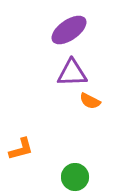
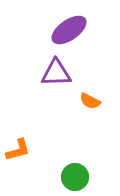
purple triangle: moved 16 px left
orange L-shape: moved 3 px left, 1 px down
